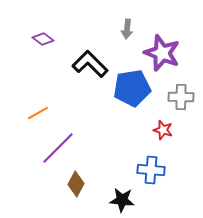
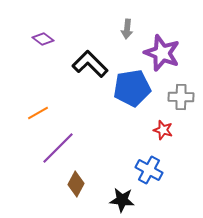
blue cross: moved 2 px left; rotated 24 degrees clockwise
